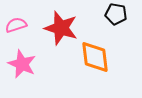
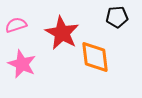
black pentagon: moved 1 px right, 3 px down; rotated 15 degrees counterclockwise
red star: moved 1 px right, 5 px down; rotated 12 degrees clockwise
